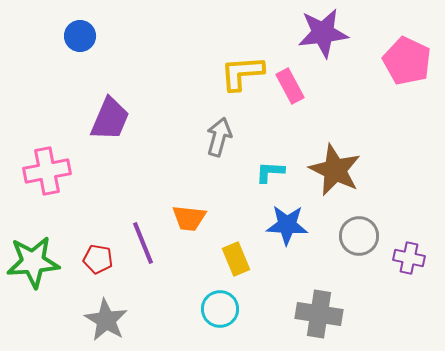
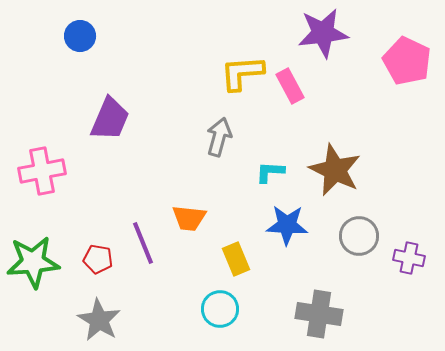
pink cross: moved 5 px left
gray star: moved 7 px left
